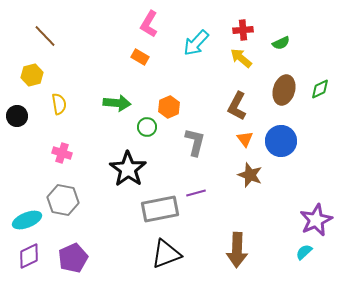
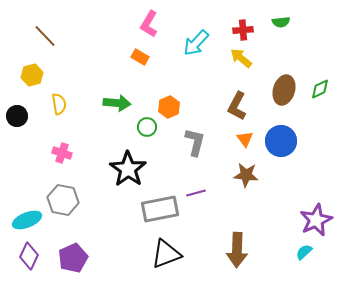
green semicircle: moved 21 px up; rotated 18 degrees clockwise
brown star: moved 4 px left; rotated 15 degrees counterclockwise
purple diamond: rotated 40 degrees counterclockwise
